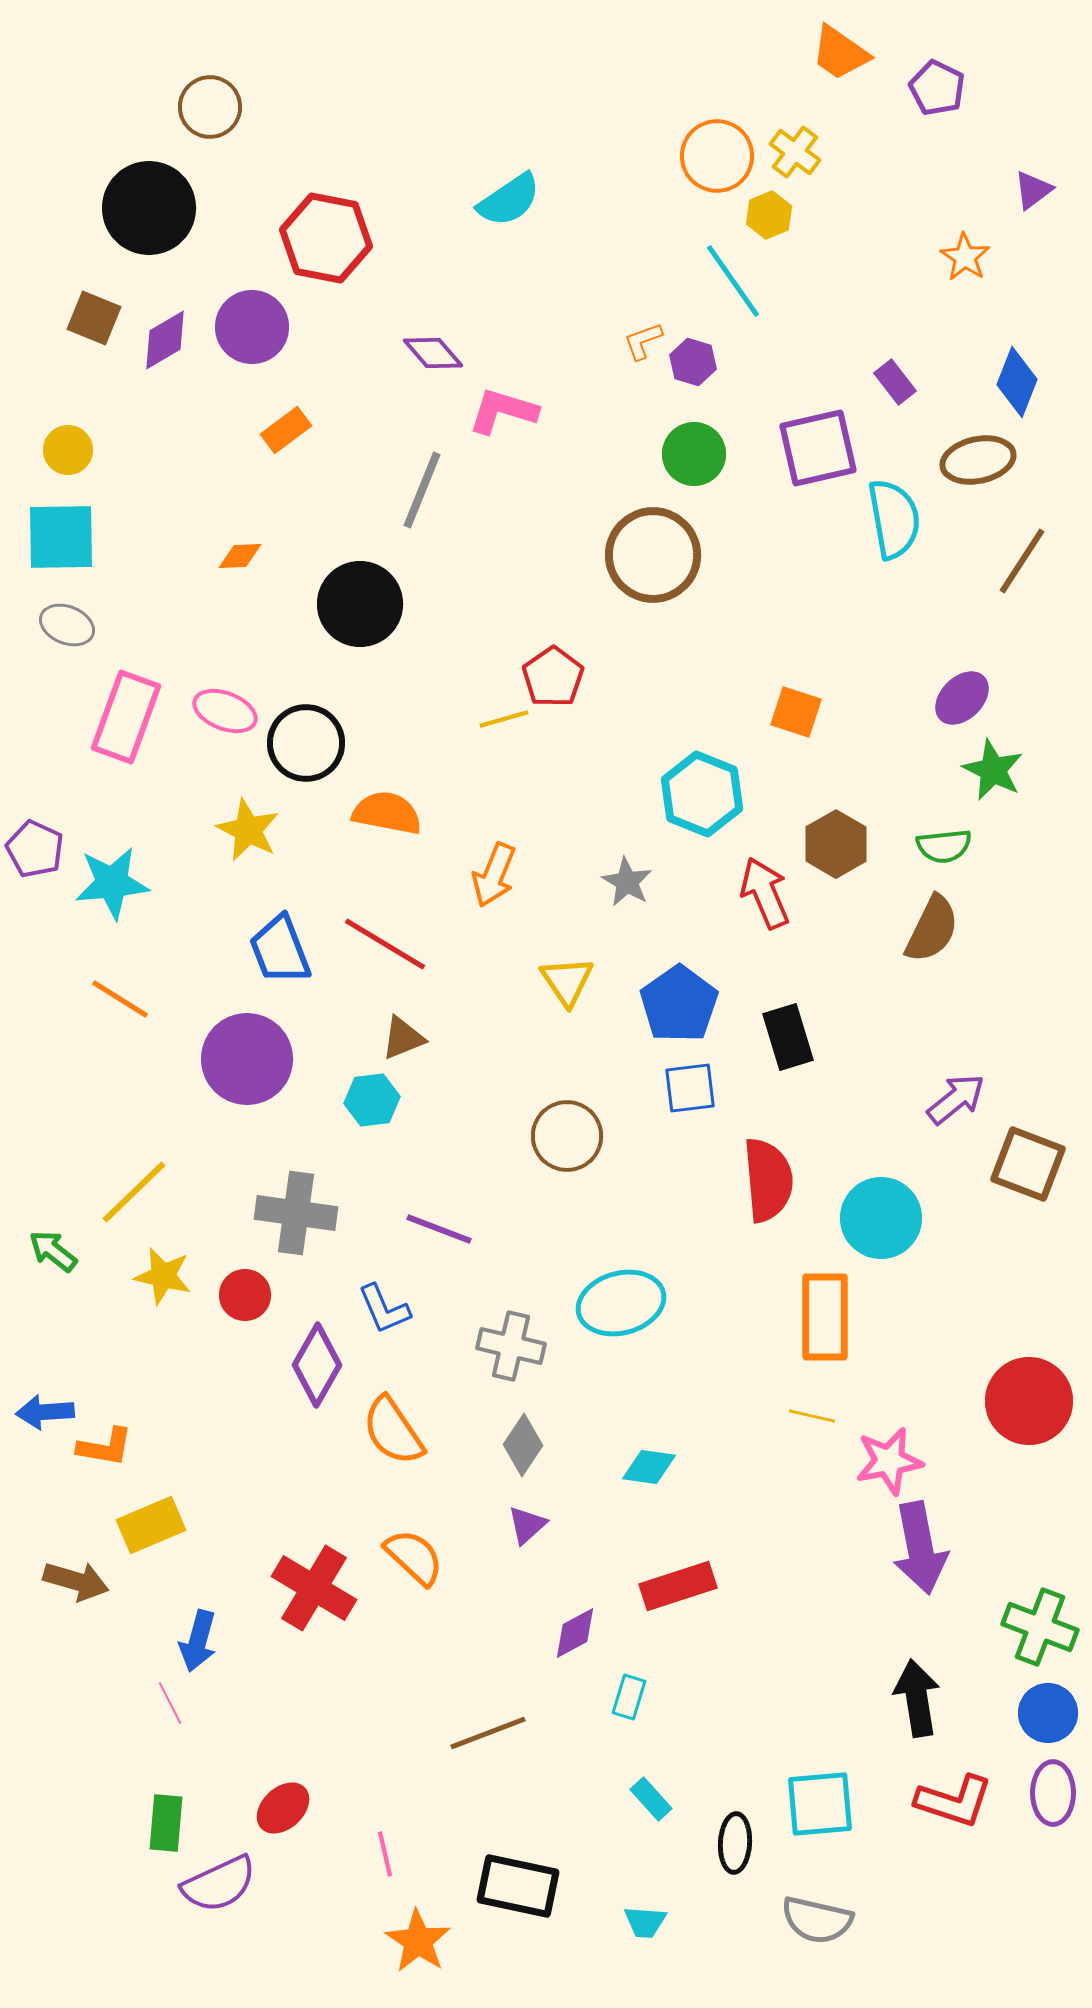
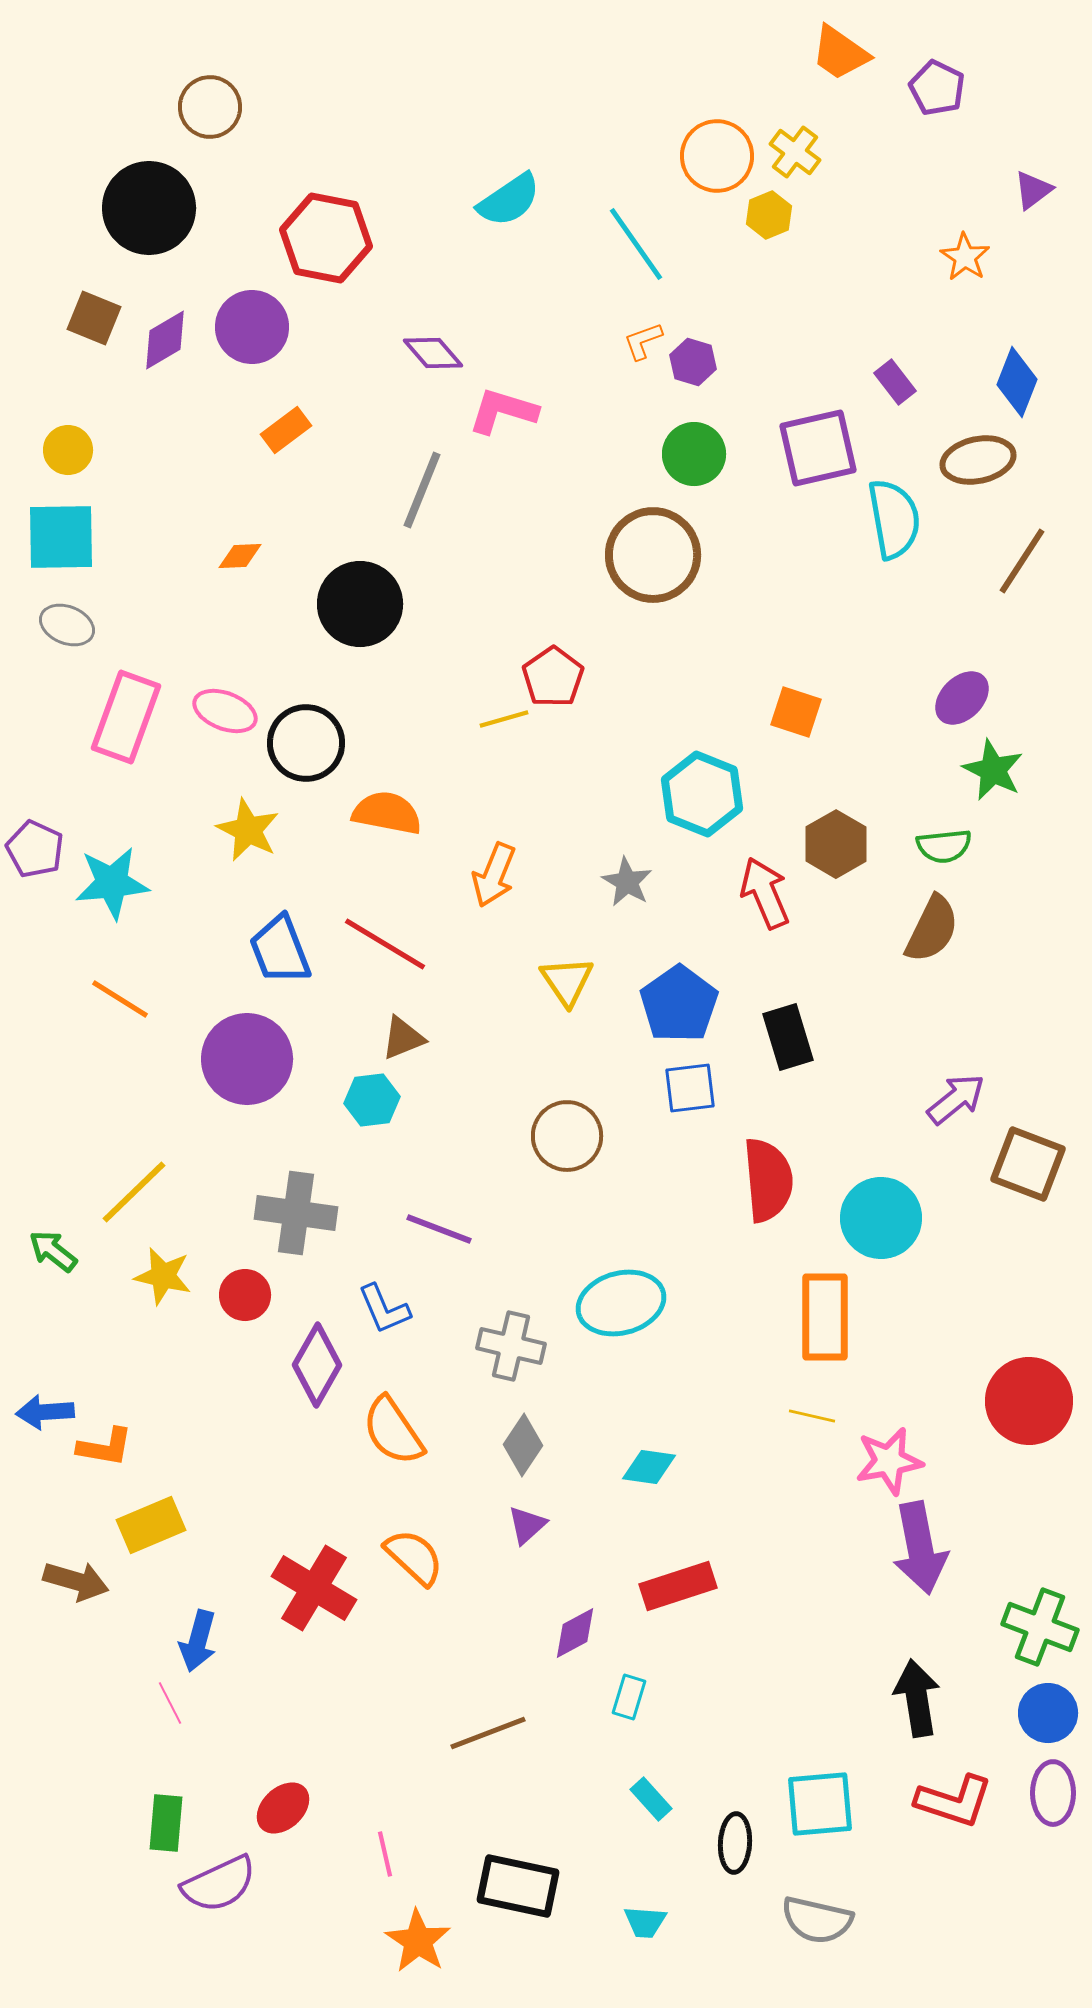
cyan line at (733, 281): moved 97 px left, 37 px up
